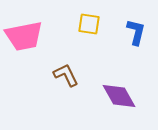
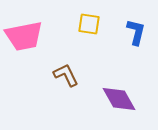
purple diamond: moved 3 px down
